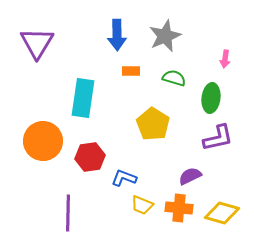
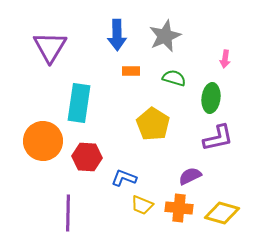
purple triangle: moved 13 px right, 4 px down
cyan rectangle: moved 4 px left, 5 px down
red hexagon: moved 3 px left; rotated 12 degrees clockwise
